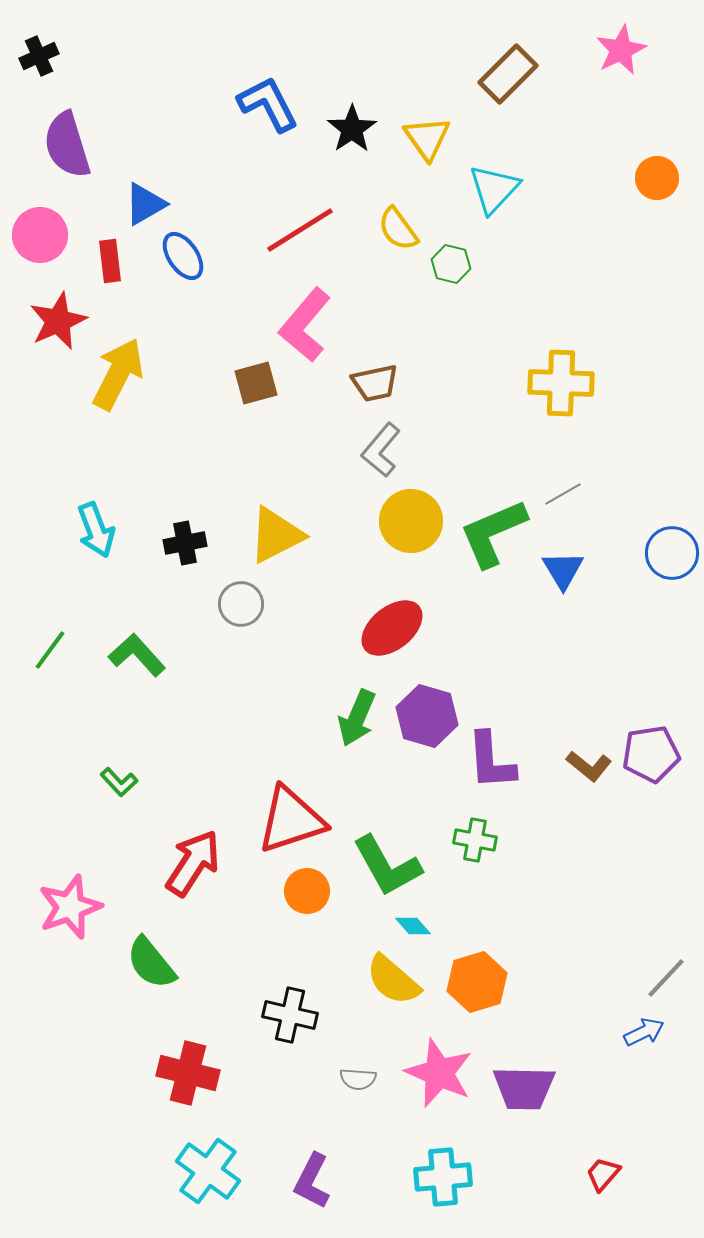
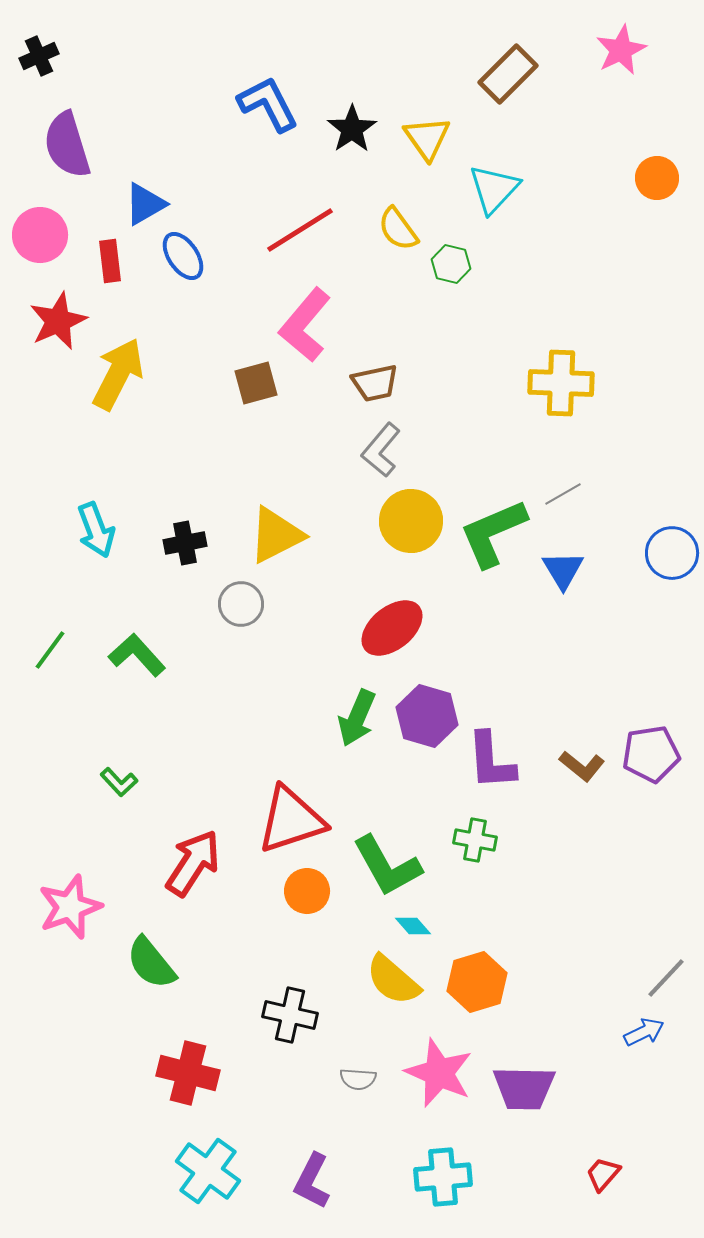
brown L-shape at (589, 766): moved 7 px left
